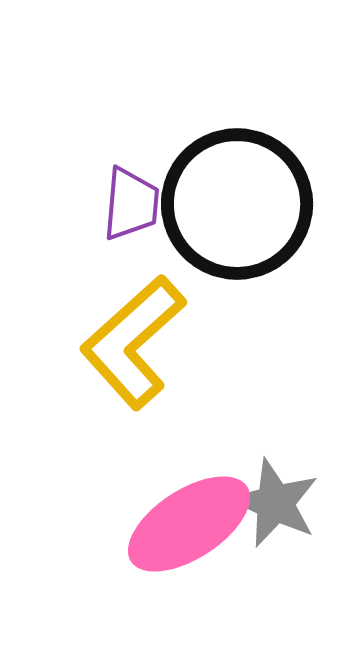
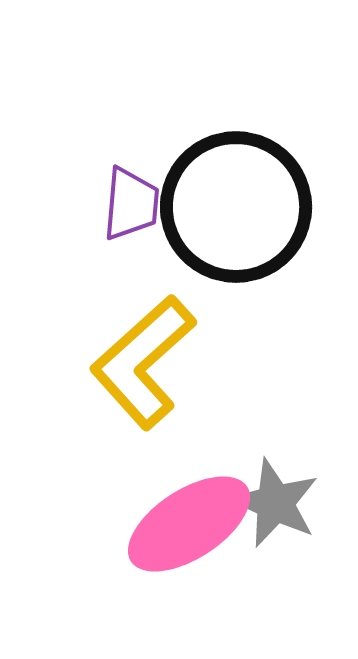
black circle: moved 1 px left, 3 px down
yellow L-shape: moved 10 px right, 20 px down
